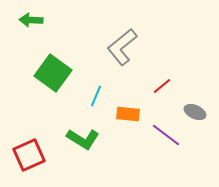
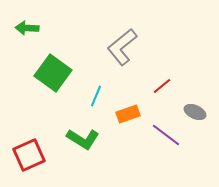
green arrow: moved 4 px left, 8 px down
orange rectangle: rotated 25 degrees counterclockwise
